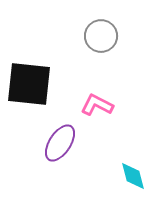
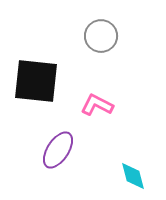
black square: moved 7 px right, 3 px up
purple ellipse: moved 2 px left, 7 px down
